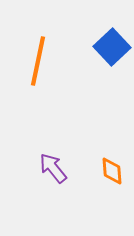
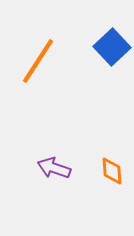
orange line: rotated 21 degrees clockwise
purple arrow: moved 1 px right; rotated 32 degrees counterclockwise
